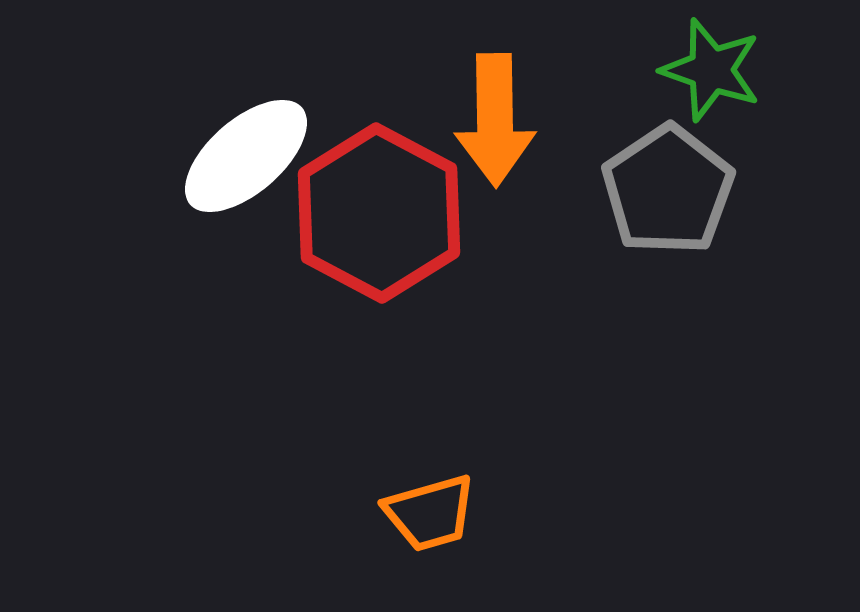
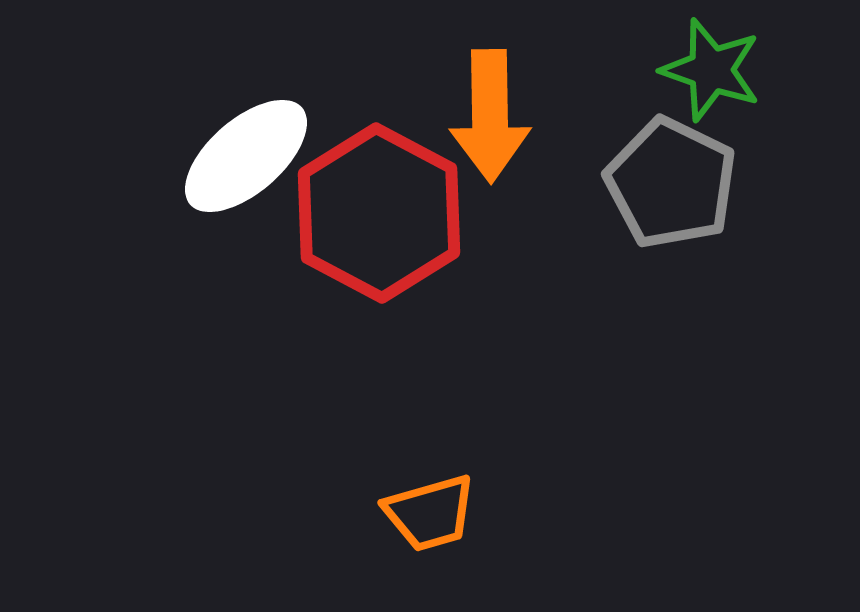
orange arrow: moved 5 px left, 4 px up
gray pentagon: moved 3 px right, 7 px up; rotated 12 degrees counterclockwise
